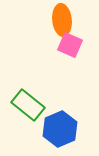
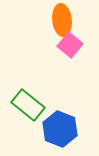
pink square: rotated 15 degrees clockwise
blue hexagon: rotated 16 degrees counterclockwise
